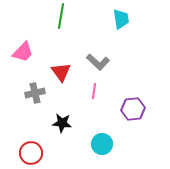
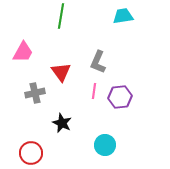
cyan trapezoid: moved 2 px right, 3 px up; rotated 90 degrees counterclockwise
pink trapezoid: rotated 15 degrees counterclockwise
gray L-shape: rotated 70 degrees clockwise
purple hexagon: moved 13 px left, 12 px up
black star: rotated 18 degrees clockwise
cyan circle: moved 3 px right, 1 px down
